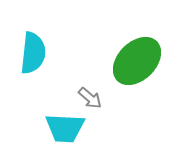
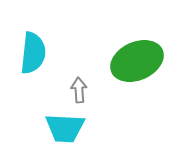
green ellipse: rotated 21 degrees clockwise
gray arrow: moved 11 px left, 8 px up; rotated 135 degrees counterclockwise
